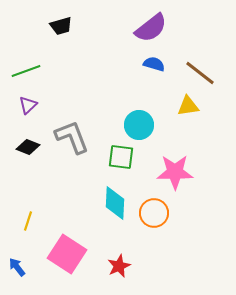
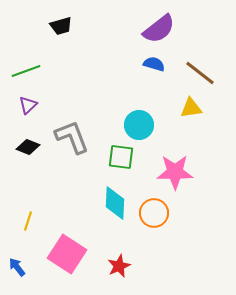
purple semicircle: moved 8 px right, 1 px down
yellow triangle: moved 3 px right, 2 px down
